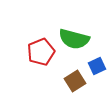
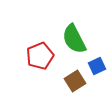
green semicircle: rotated 48 degrees clockwise
red pentagon: moved 1 px left, 4 px down
